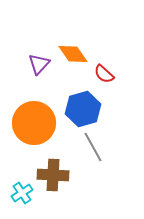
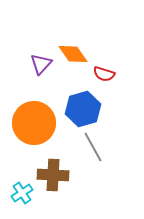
purple triangle: moved 2 px right
red semicircle: rotated 25 degrees counterclockwise
